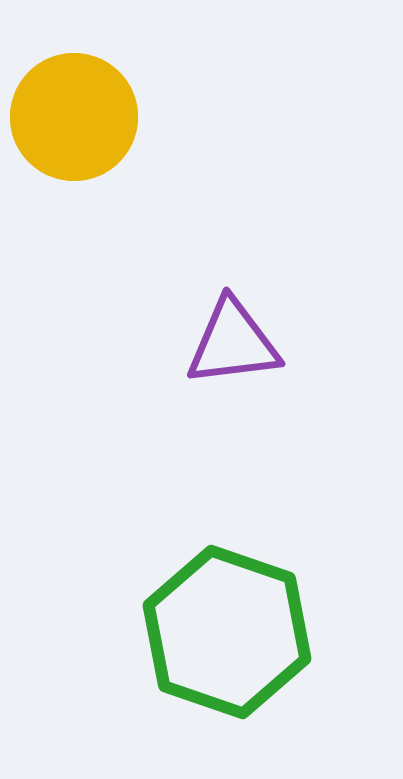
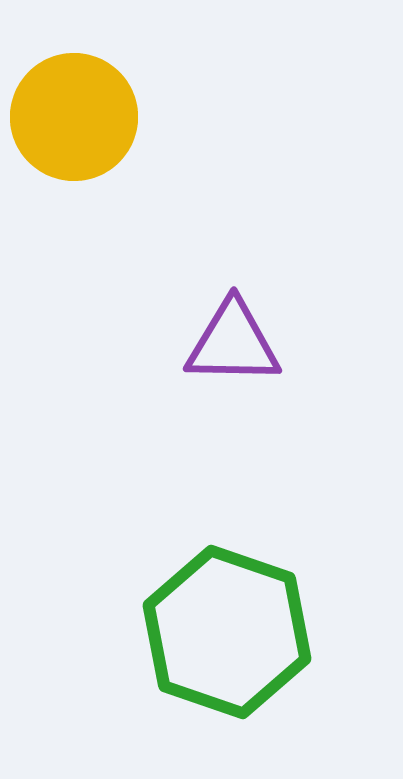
purple triangle: rotated 8 degrees clockwise
